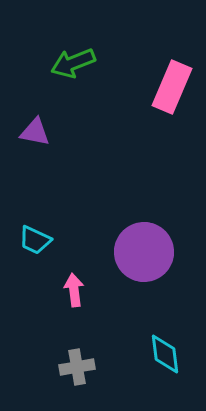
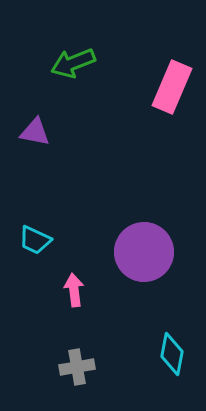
cyan diamond: moved 7 px right; rotated 18 degrees clockwise
